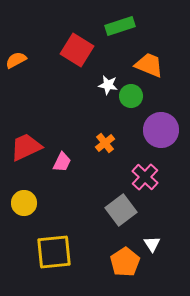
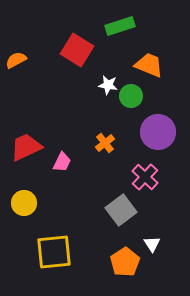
purple circle: moved 3 px left, 2 px down
